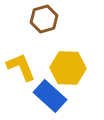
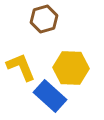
yellow hexagon: moved 3 px right
